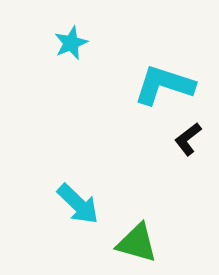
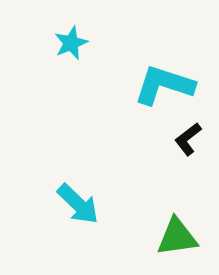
green triangle: moved 40 px right, 6 px up; rotated 24 degrees counterclockwise
